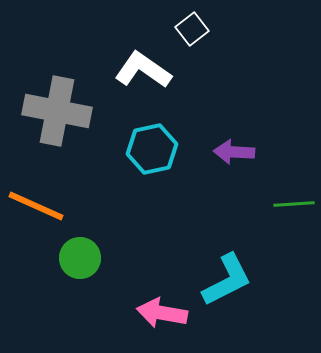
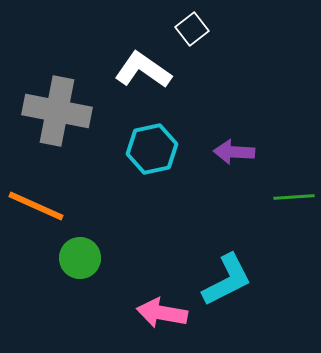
green line: moved 7 px up
